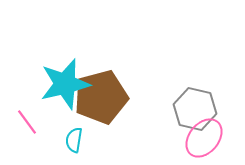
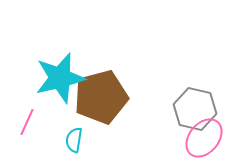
cyan star: moved 5 px left, 6 px up
pink line: rotated 60 degrees clockwise
